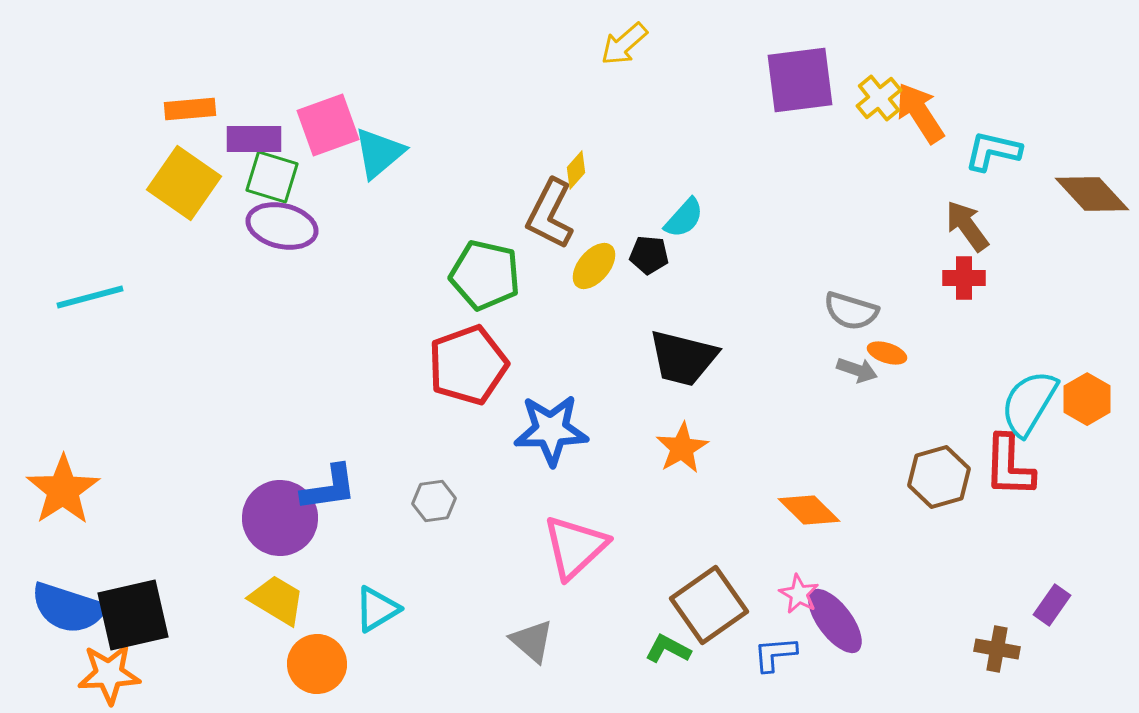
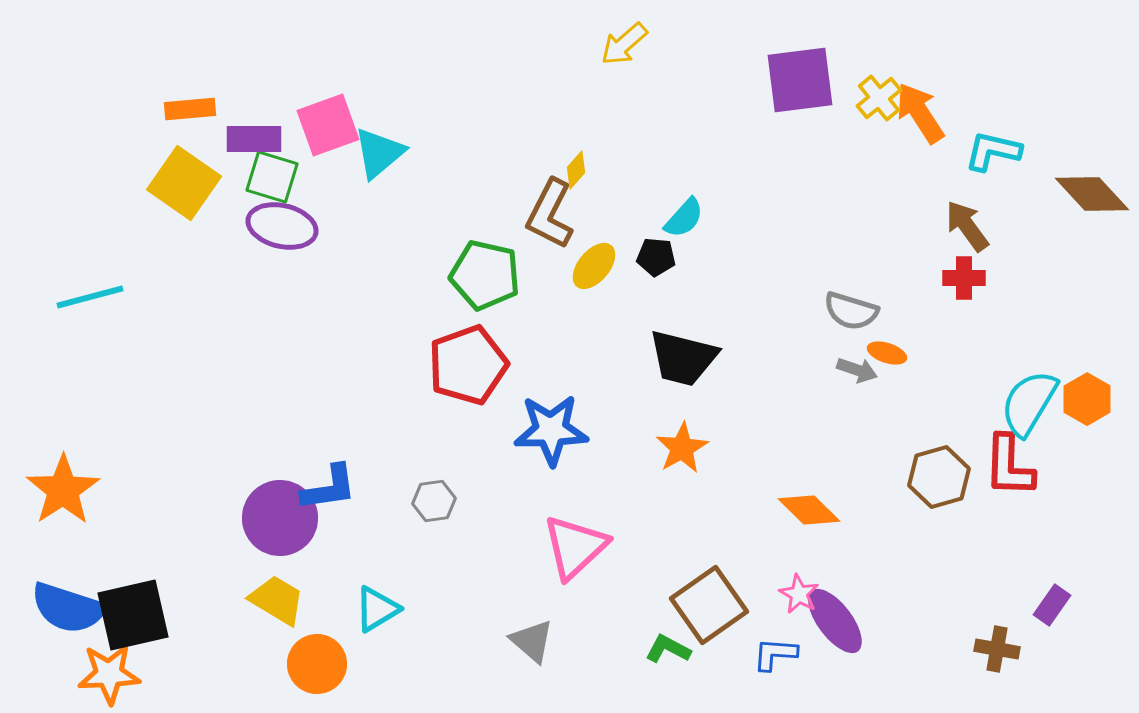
black pentagon at (649, 255): moved 7 px right, 2 px down
blue L-shape at (775, 654): rotated 9 degrees clockwise
